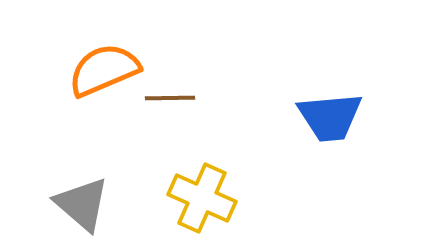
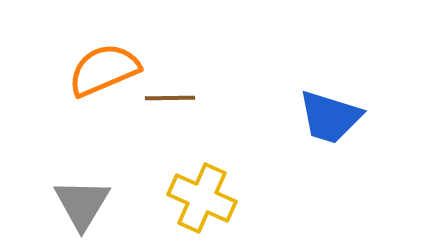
blue trapezoid: rotated 22 degrees clockwise
gray triangle: rotated 20 degrees clockwise
